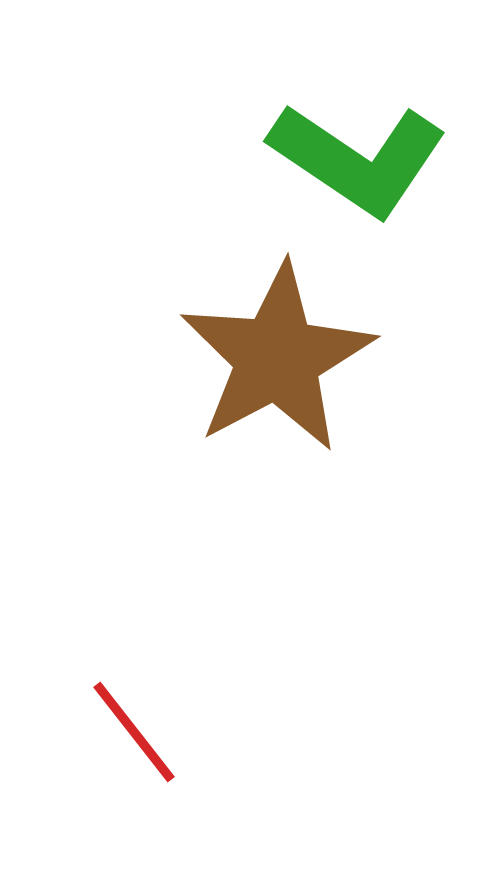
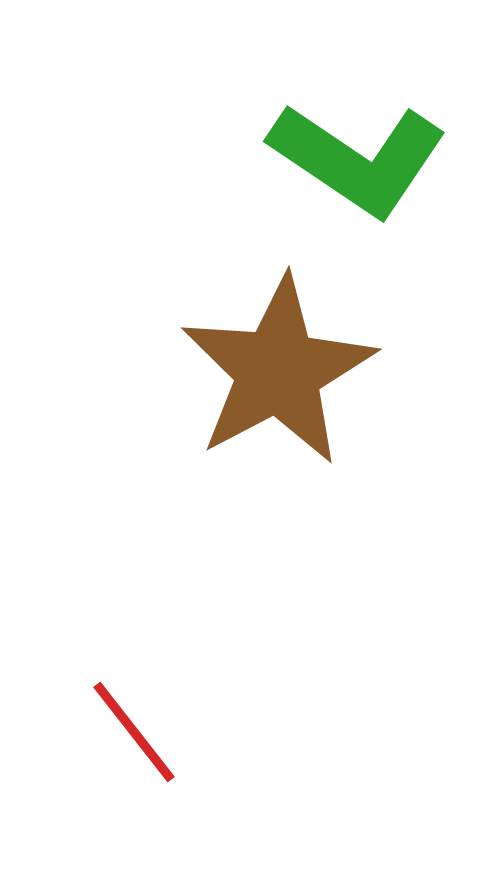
brown star: moved 1 px right, 13 px down
